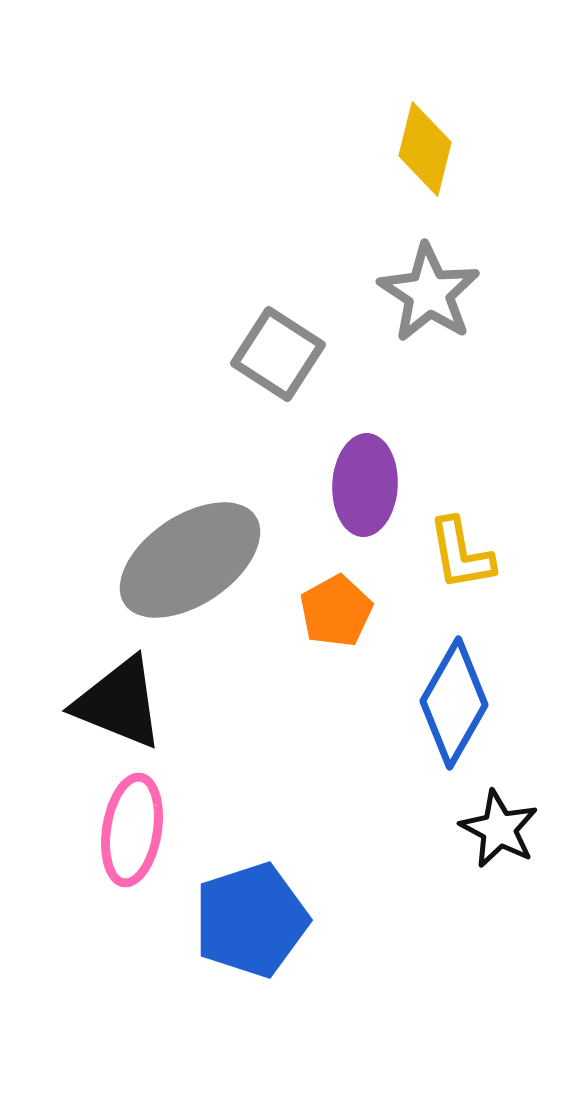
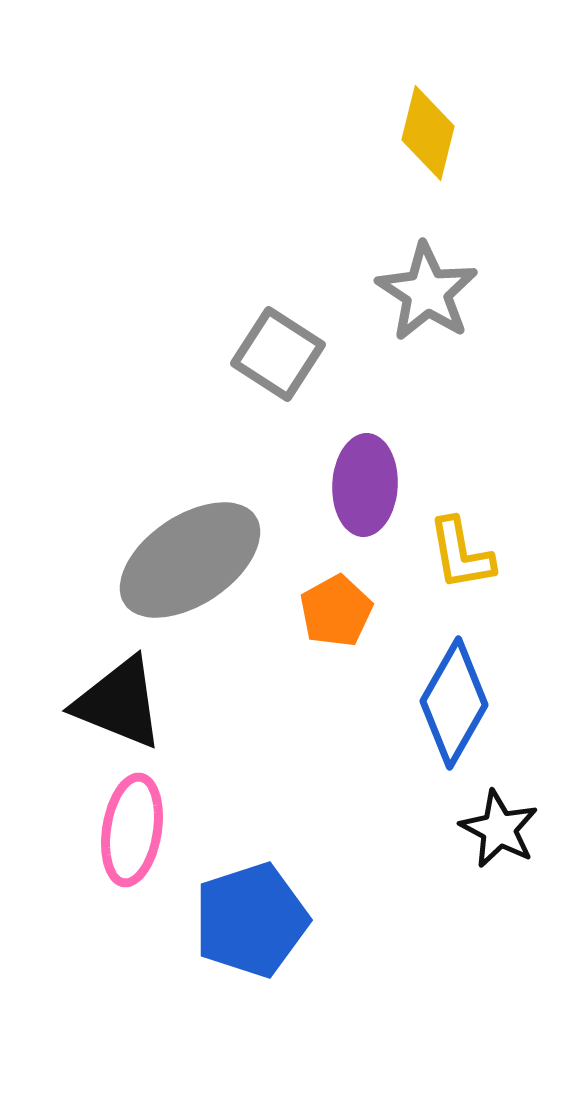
yellow diamond: moved 3 px right, 16 px up
gray star: moved 2 px left, 1 px up
